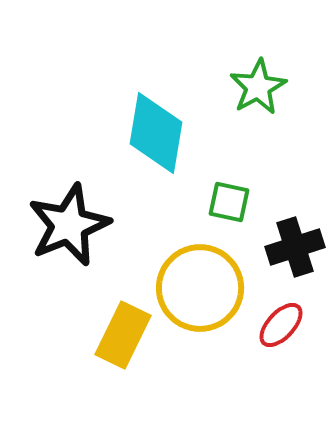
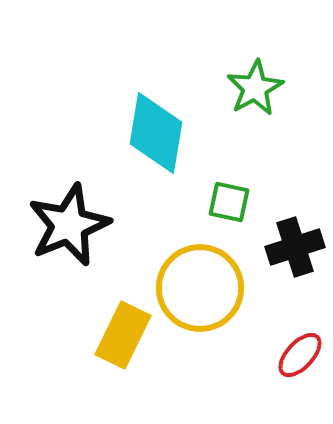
green star: moved 3 px left, 1 px down
red ellipse: moved 19 px right, 30 px down
